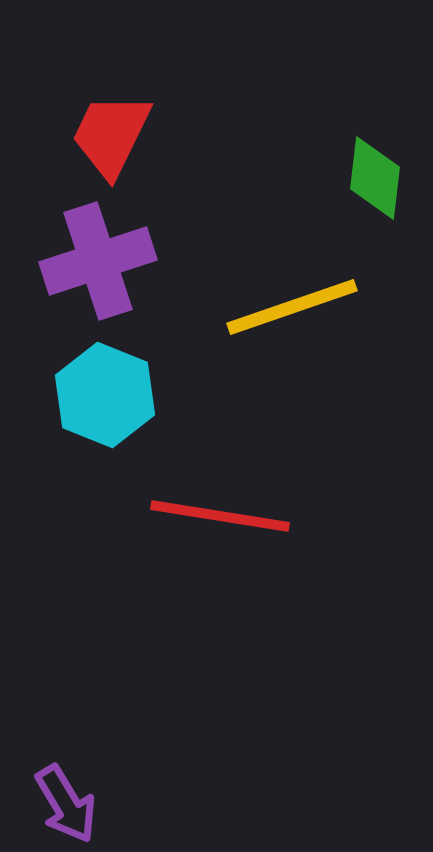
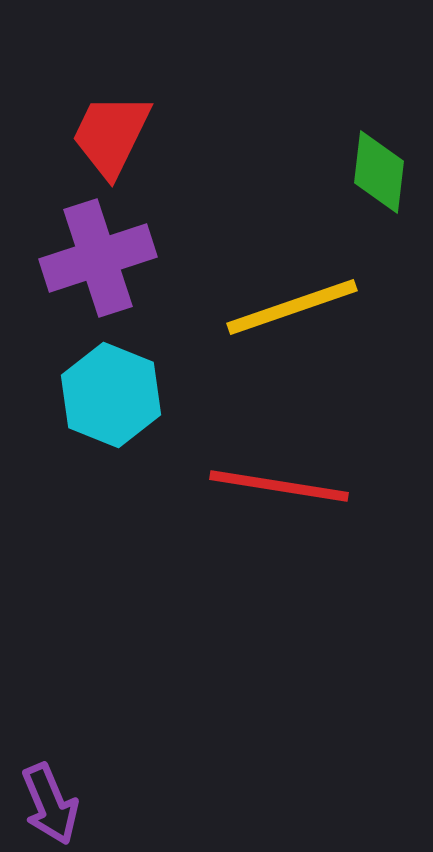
green diamond: moved 4 px right, 6 px up
purple cross: moved 3 px up
cyan hexagon: moved 6 px right
red line: moved 59 px right, 30 px up
purple arrow: moved 16 px left; rotated 8 degrees clockwise
